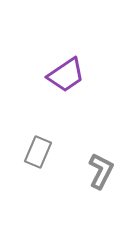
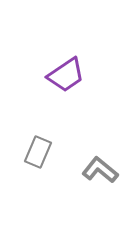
gray L-shape: moved 1 px left, 1 px up; rotated 78 degrees counterclockwise
